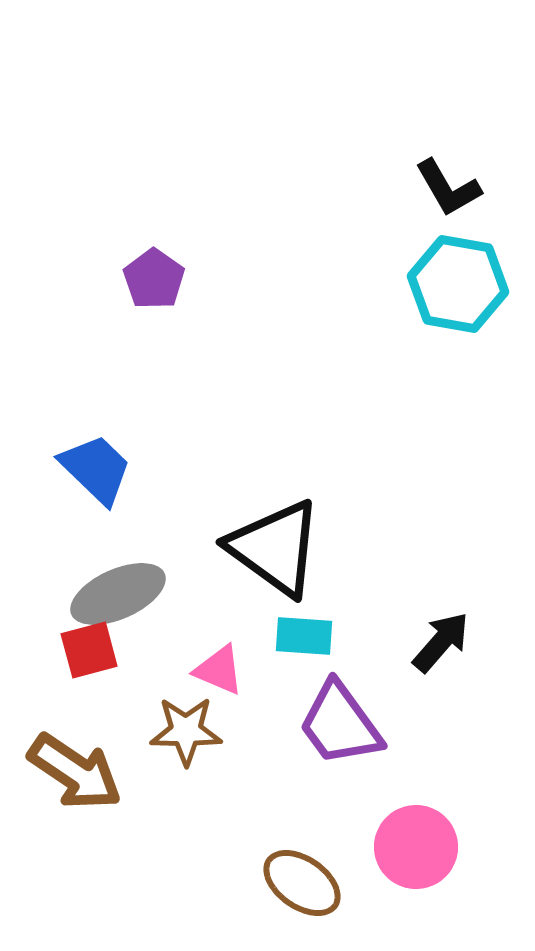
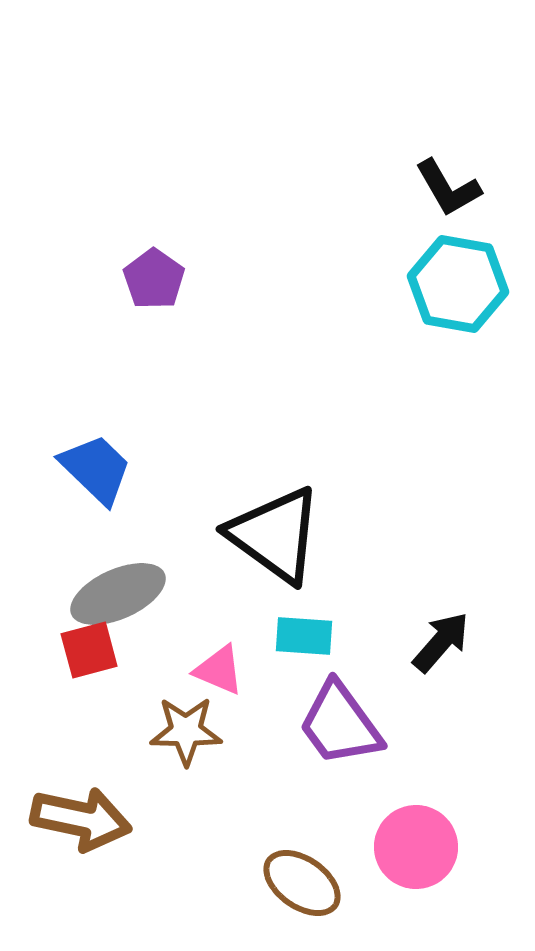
black triangle: moved 13 px up
brown arrow: moved 6 px right, 47 px down; rotated 22 degrees counterclockwise
